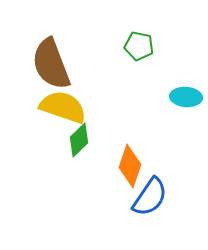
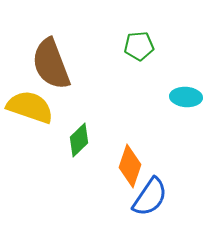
green pentagon: rotated 16 degrees counterclockwise
yellow semicircle: moved 33 px left
